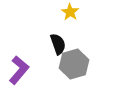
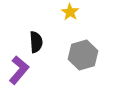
black semicircle: moved 22 px left, 2 px up; rotated 15 degrees clockwise
gray hexagon: moved 9 px right, 9 px up
